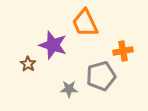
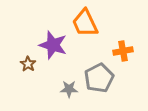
gray pentagon: moved 2 px left, 2 px down; rotated 12 degrees counterclockwise
